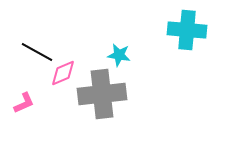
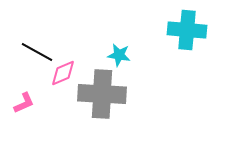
gray cross: rotated 9 degrees clockwise
